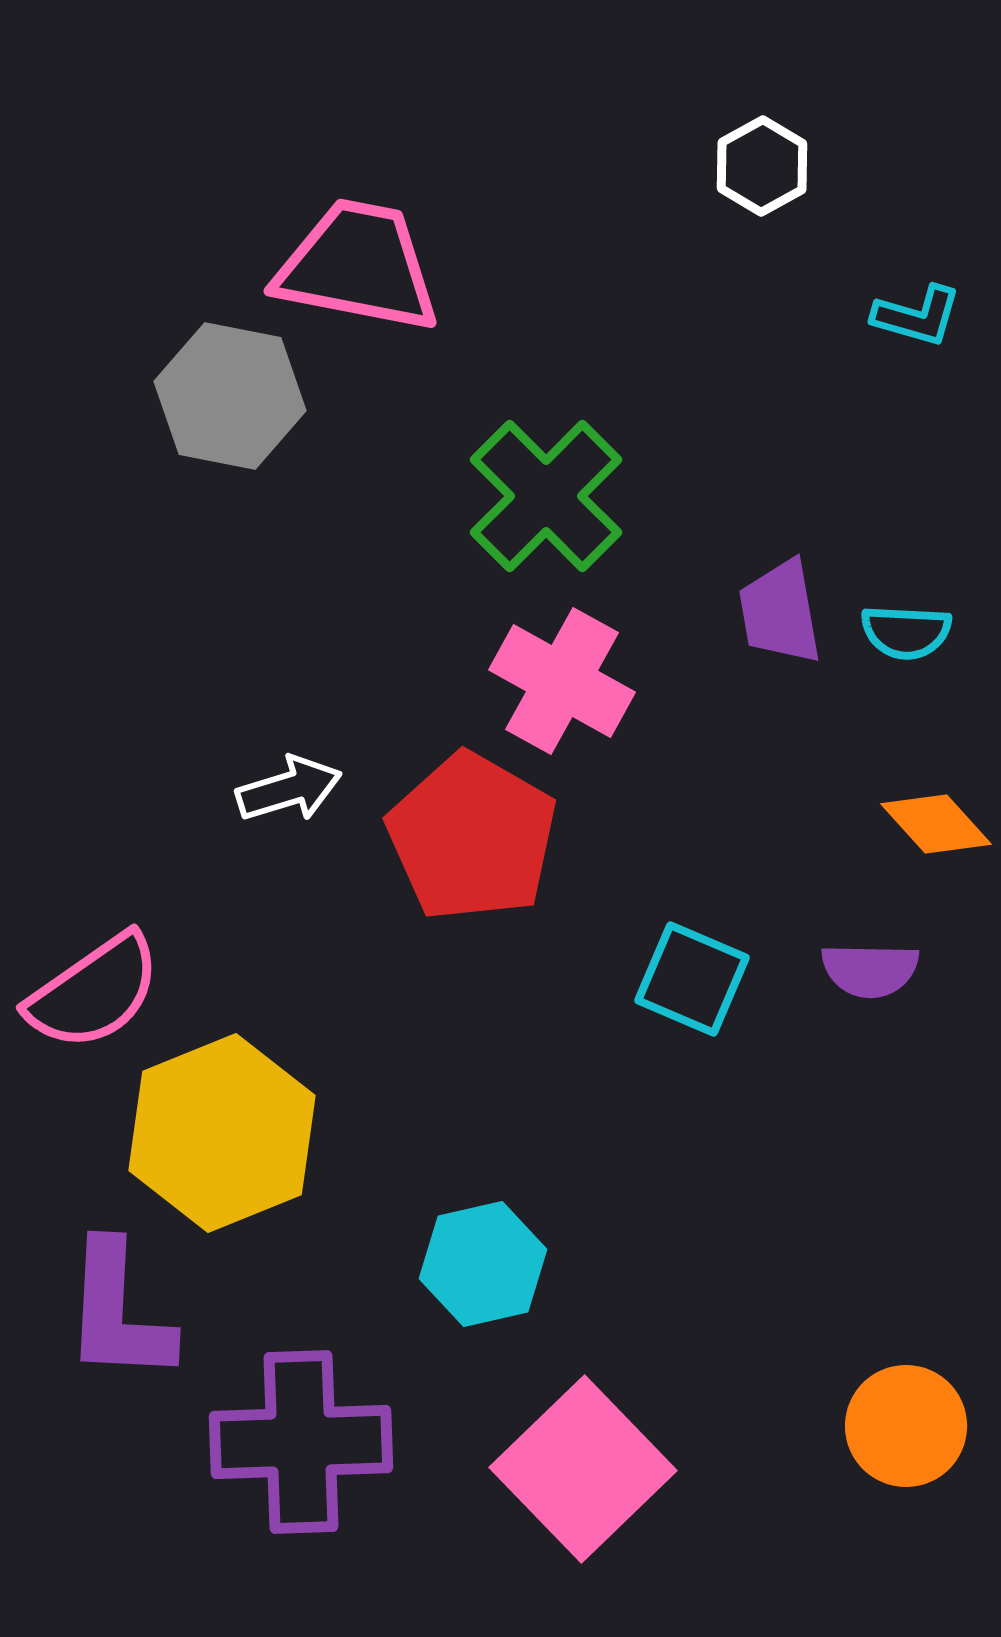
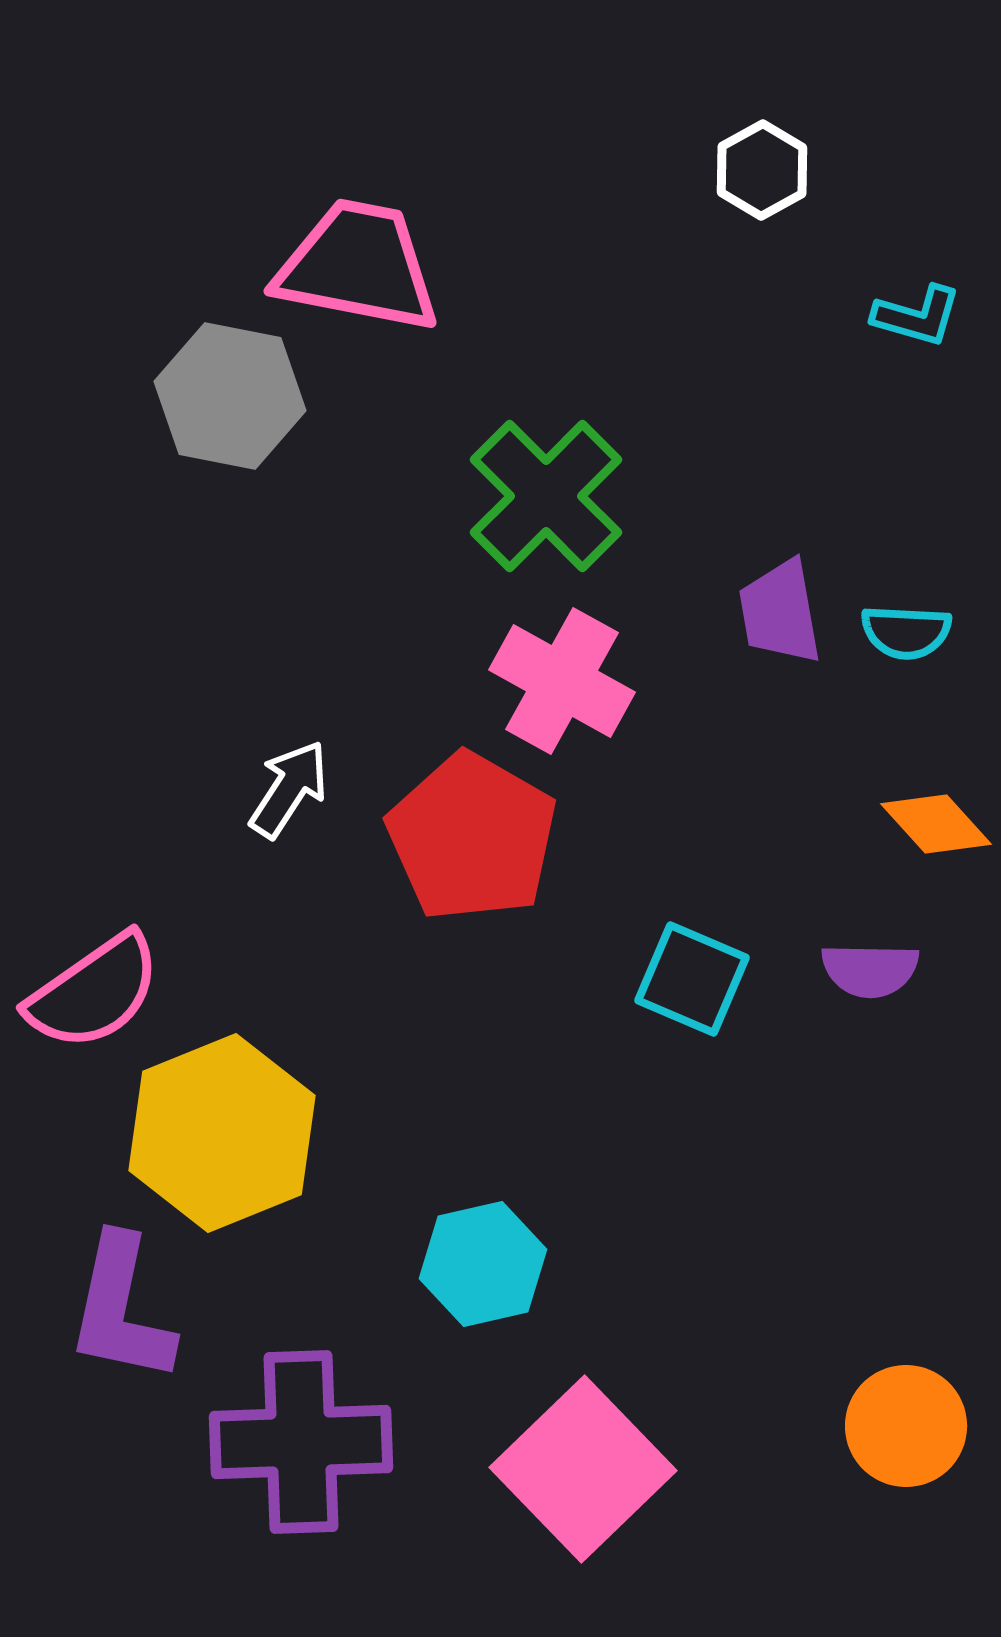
white hexagon: moved 4 px down
white arrow: rotated 40 degrees counterclockwise
purple L-shape: moved 3 px right, 3 px up; rotated 9 degrees clockwise
